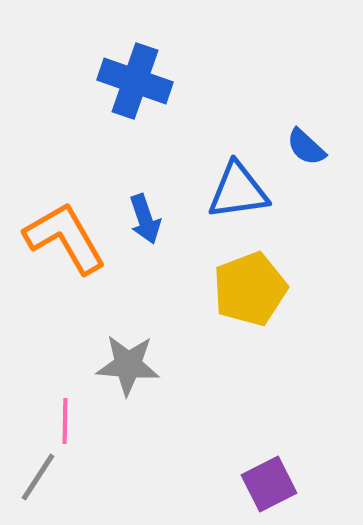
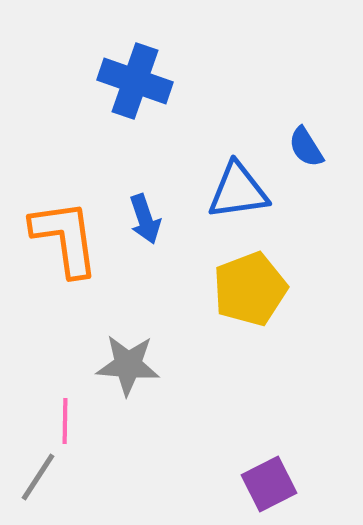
blue semicircle: rotated 15 degrees clockwise
orange L-shape: rotated 22 degrees clockwise
